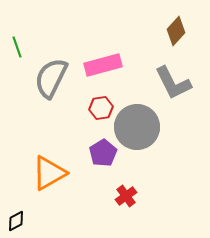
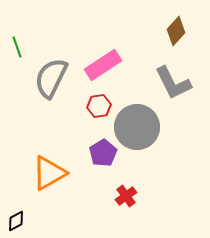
pink rectangle: rotated 18 degrees counterclockwise
red hexagon: moved 2 px left, 2 px up
